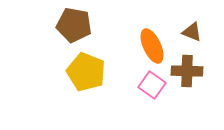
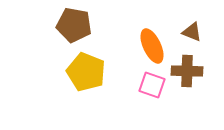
pink square: rotated 16 degrees counterclockwise
